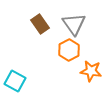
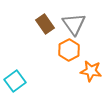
brown rectangle: moved 5 px right
cyan square: rotated 25 degrees clockwise
